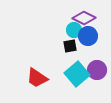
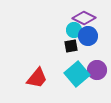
black square: moved 1 px right
red trapezoid: rotated 85 degrees counterclockwise
